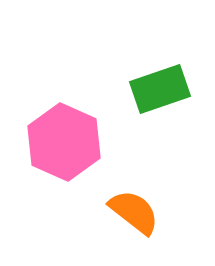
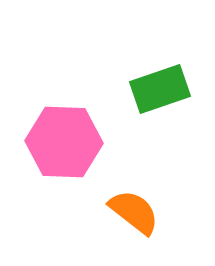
pink hexagon: rotated 22 degrees counterclockwise
